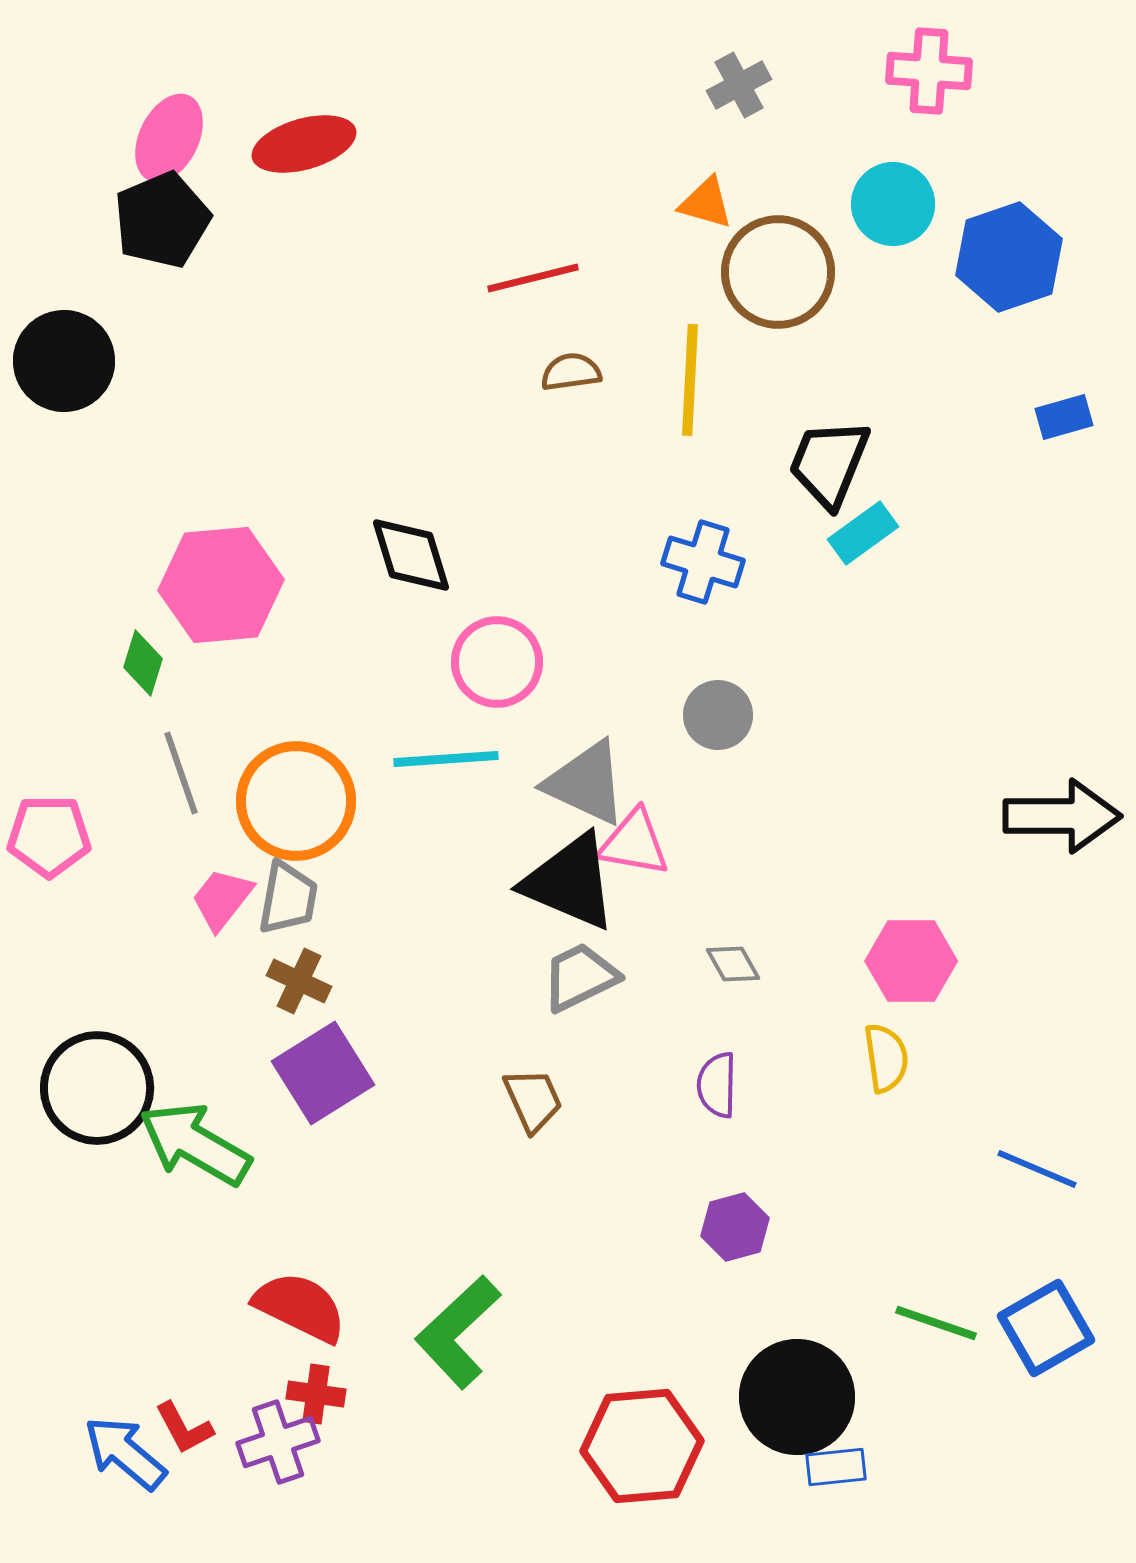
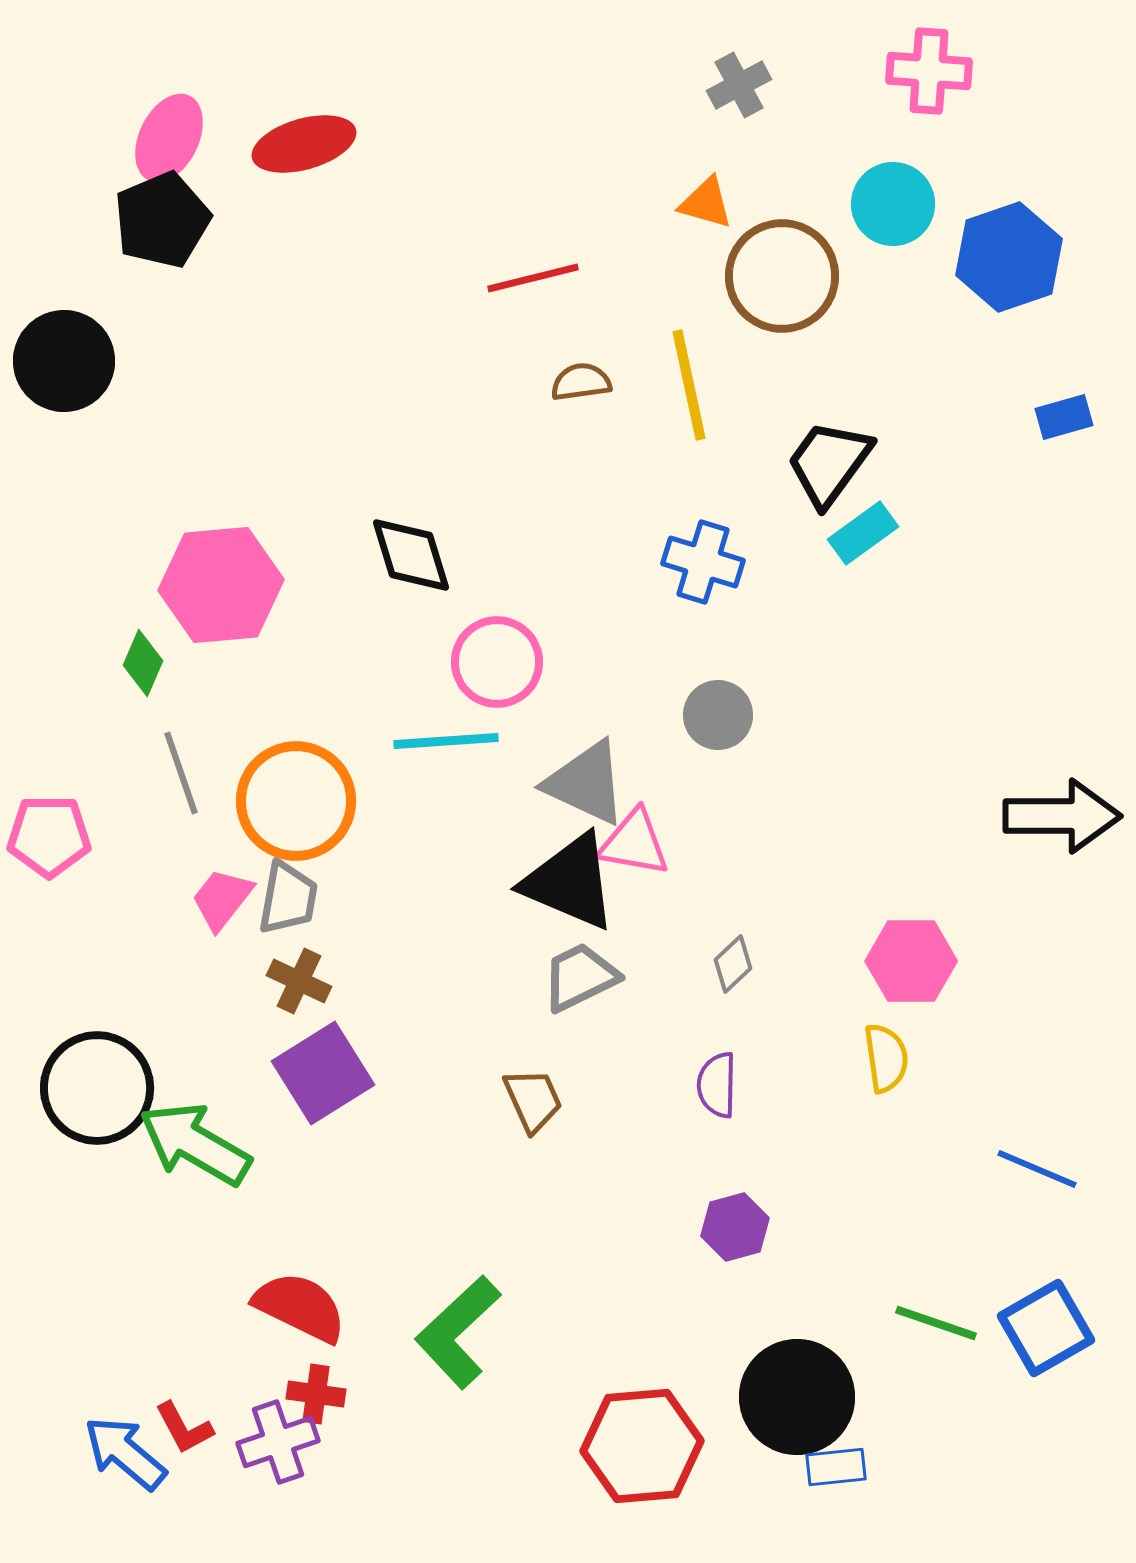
brown circle at (778, 272): moved 4 px right, 4 px down
brown semicircle at (571, 372): moved 10 px right, 10 px down
yellow line at (690, 380): moved 1 px left, 5 px down; rotated 15 degrees counterclockwise
black trapezoid at (829, 463): rotated 14 degrees clockwise
green diamond at (143, 663): rotated 6 degrees clockwise
cyan line at (446, 759): moved 18 px up
gray diamond at (733, 964): rotated 76 degrees clockwise
